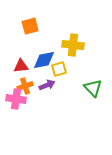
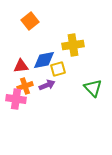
orange square: moved 5 px up; rotated 24 degrees counterclockwise
yellow cross: rotated 15 degrees counterclockwise
yellow square: moved 1 px left
